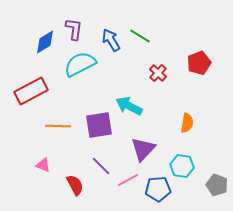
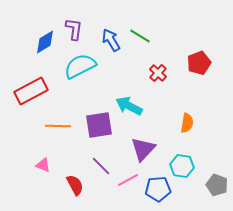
cyan semicircle: moved 2 px down
